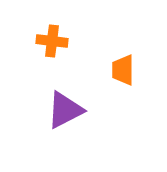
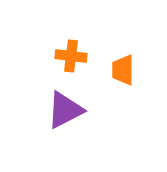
orange cross: moved 19 px right, 15 px down
